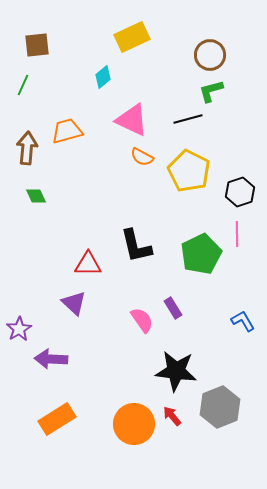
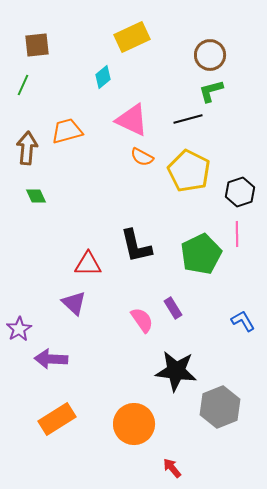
red arrow: moved 52 px down
